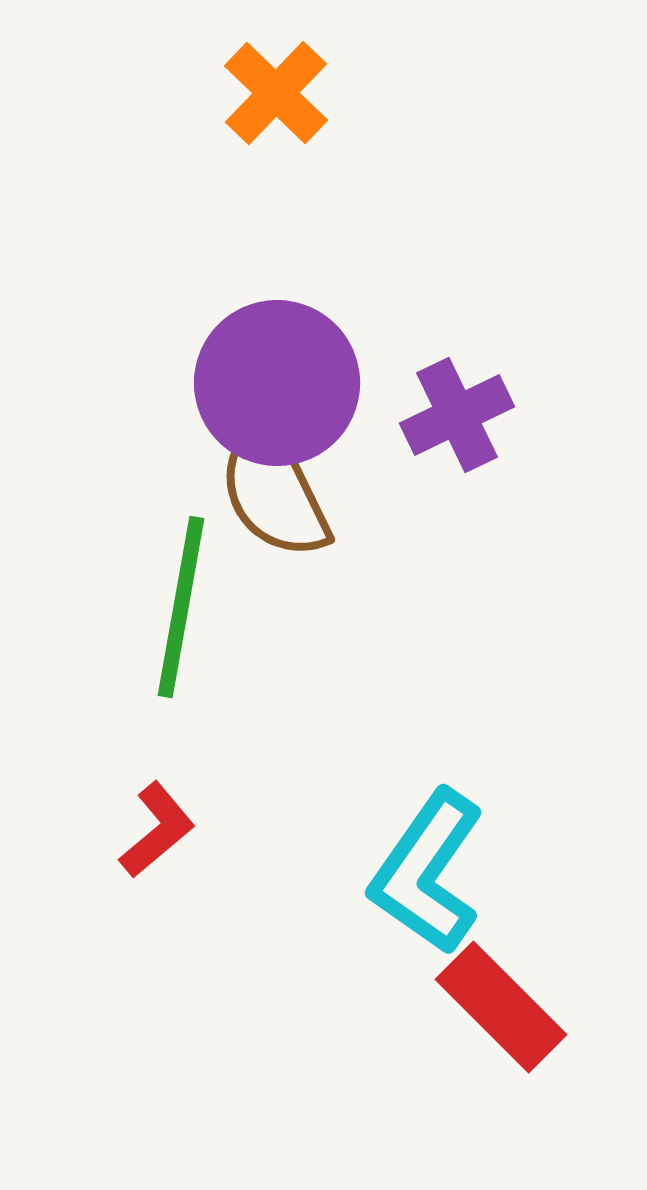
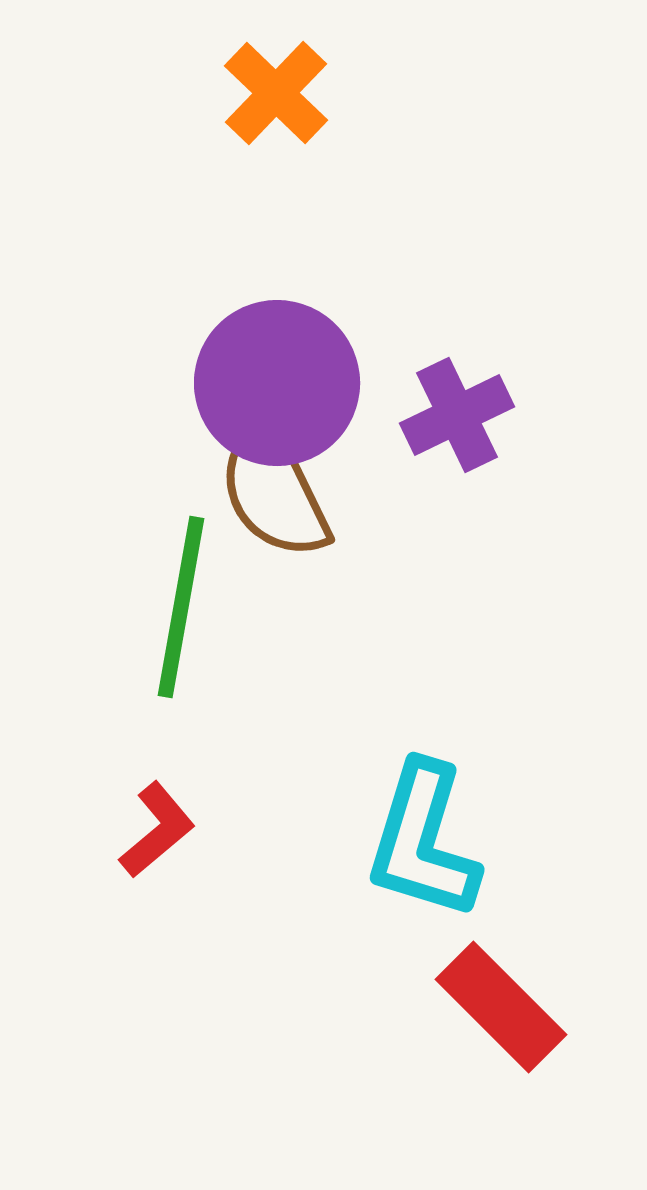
cyan L-shape: moved 4 px left, 31 px up; rotated 18 degrees counterclockwise
